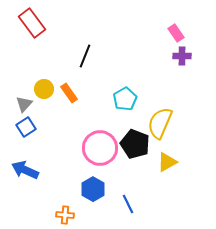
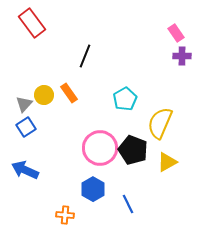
yellow circle: moved 6 px down
black pentagon: moved 2 px left, 6 px down
